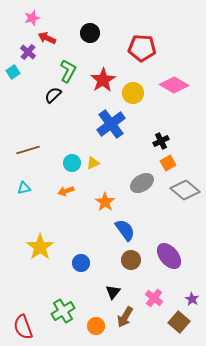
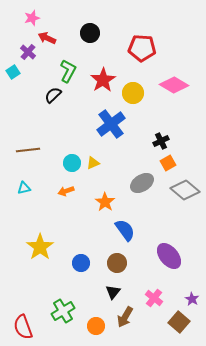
brown line: rotated 10 degrees clockwise
brown circle: moved 14 px left, 3 px down
